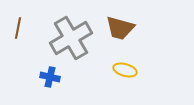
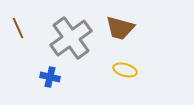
brown line: rotated 35 degrees counterclockwise
gray cross: rotated 6 degrees counterclockwise
